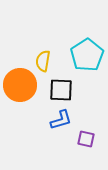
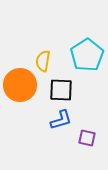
purple square: moved 1 px right, 1 px up
